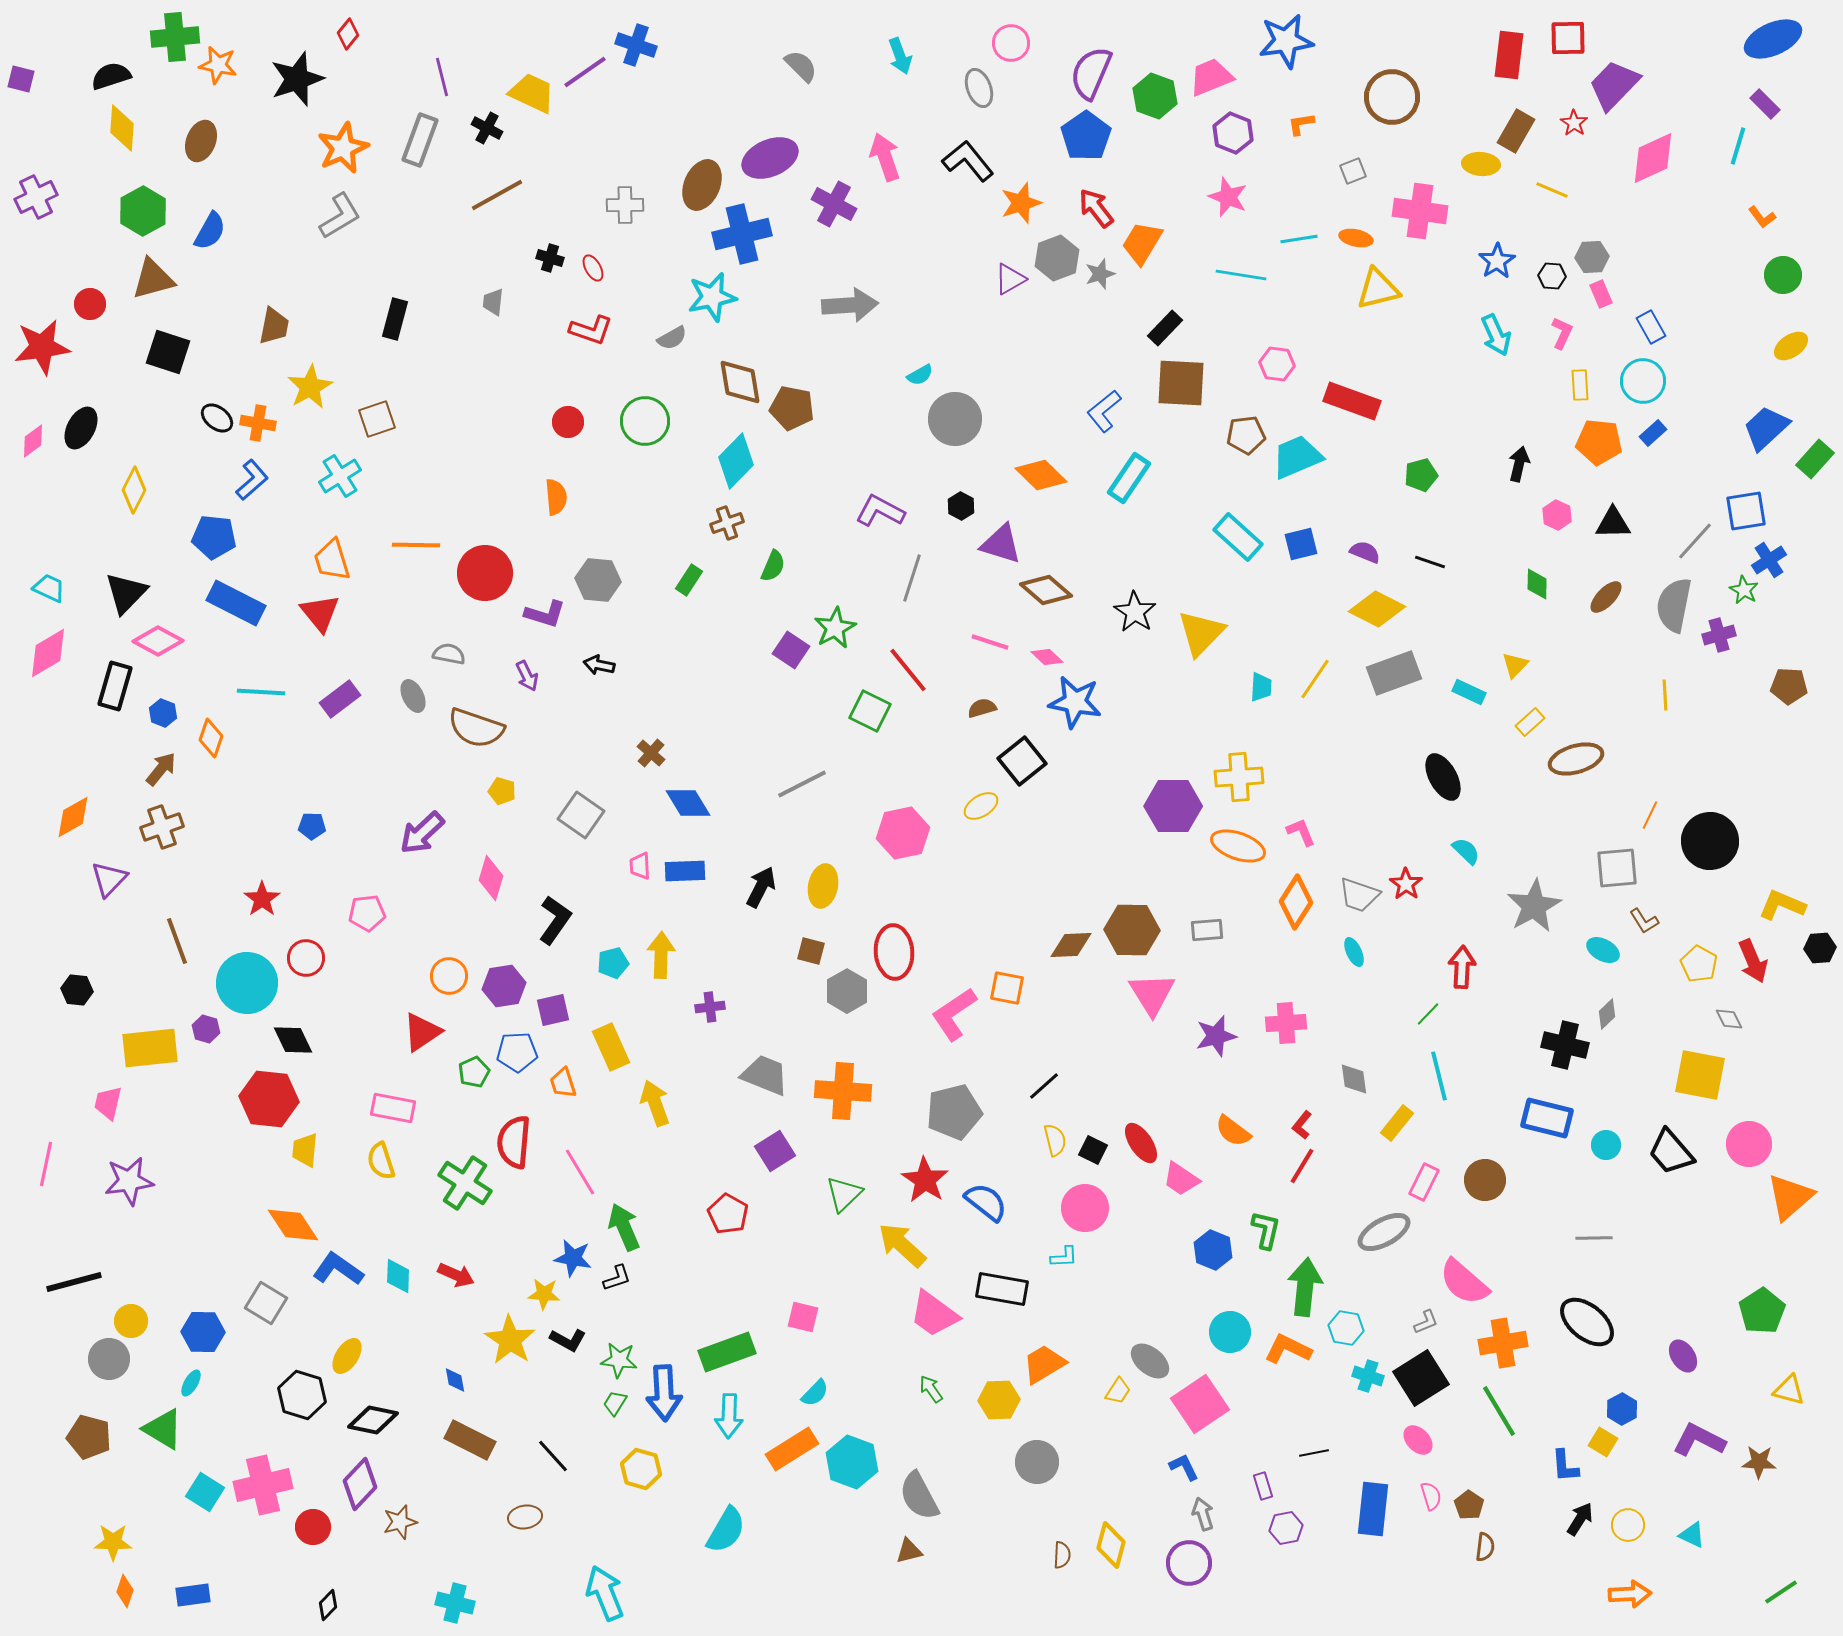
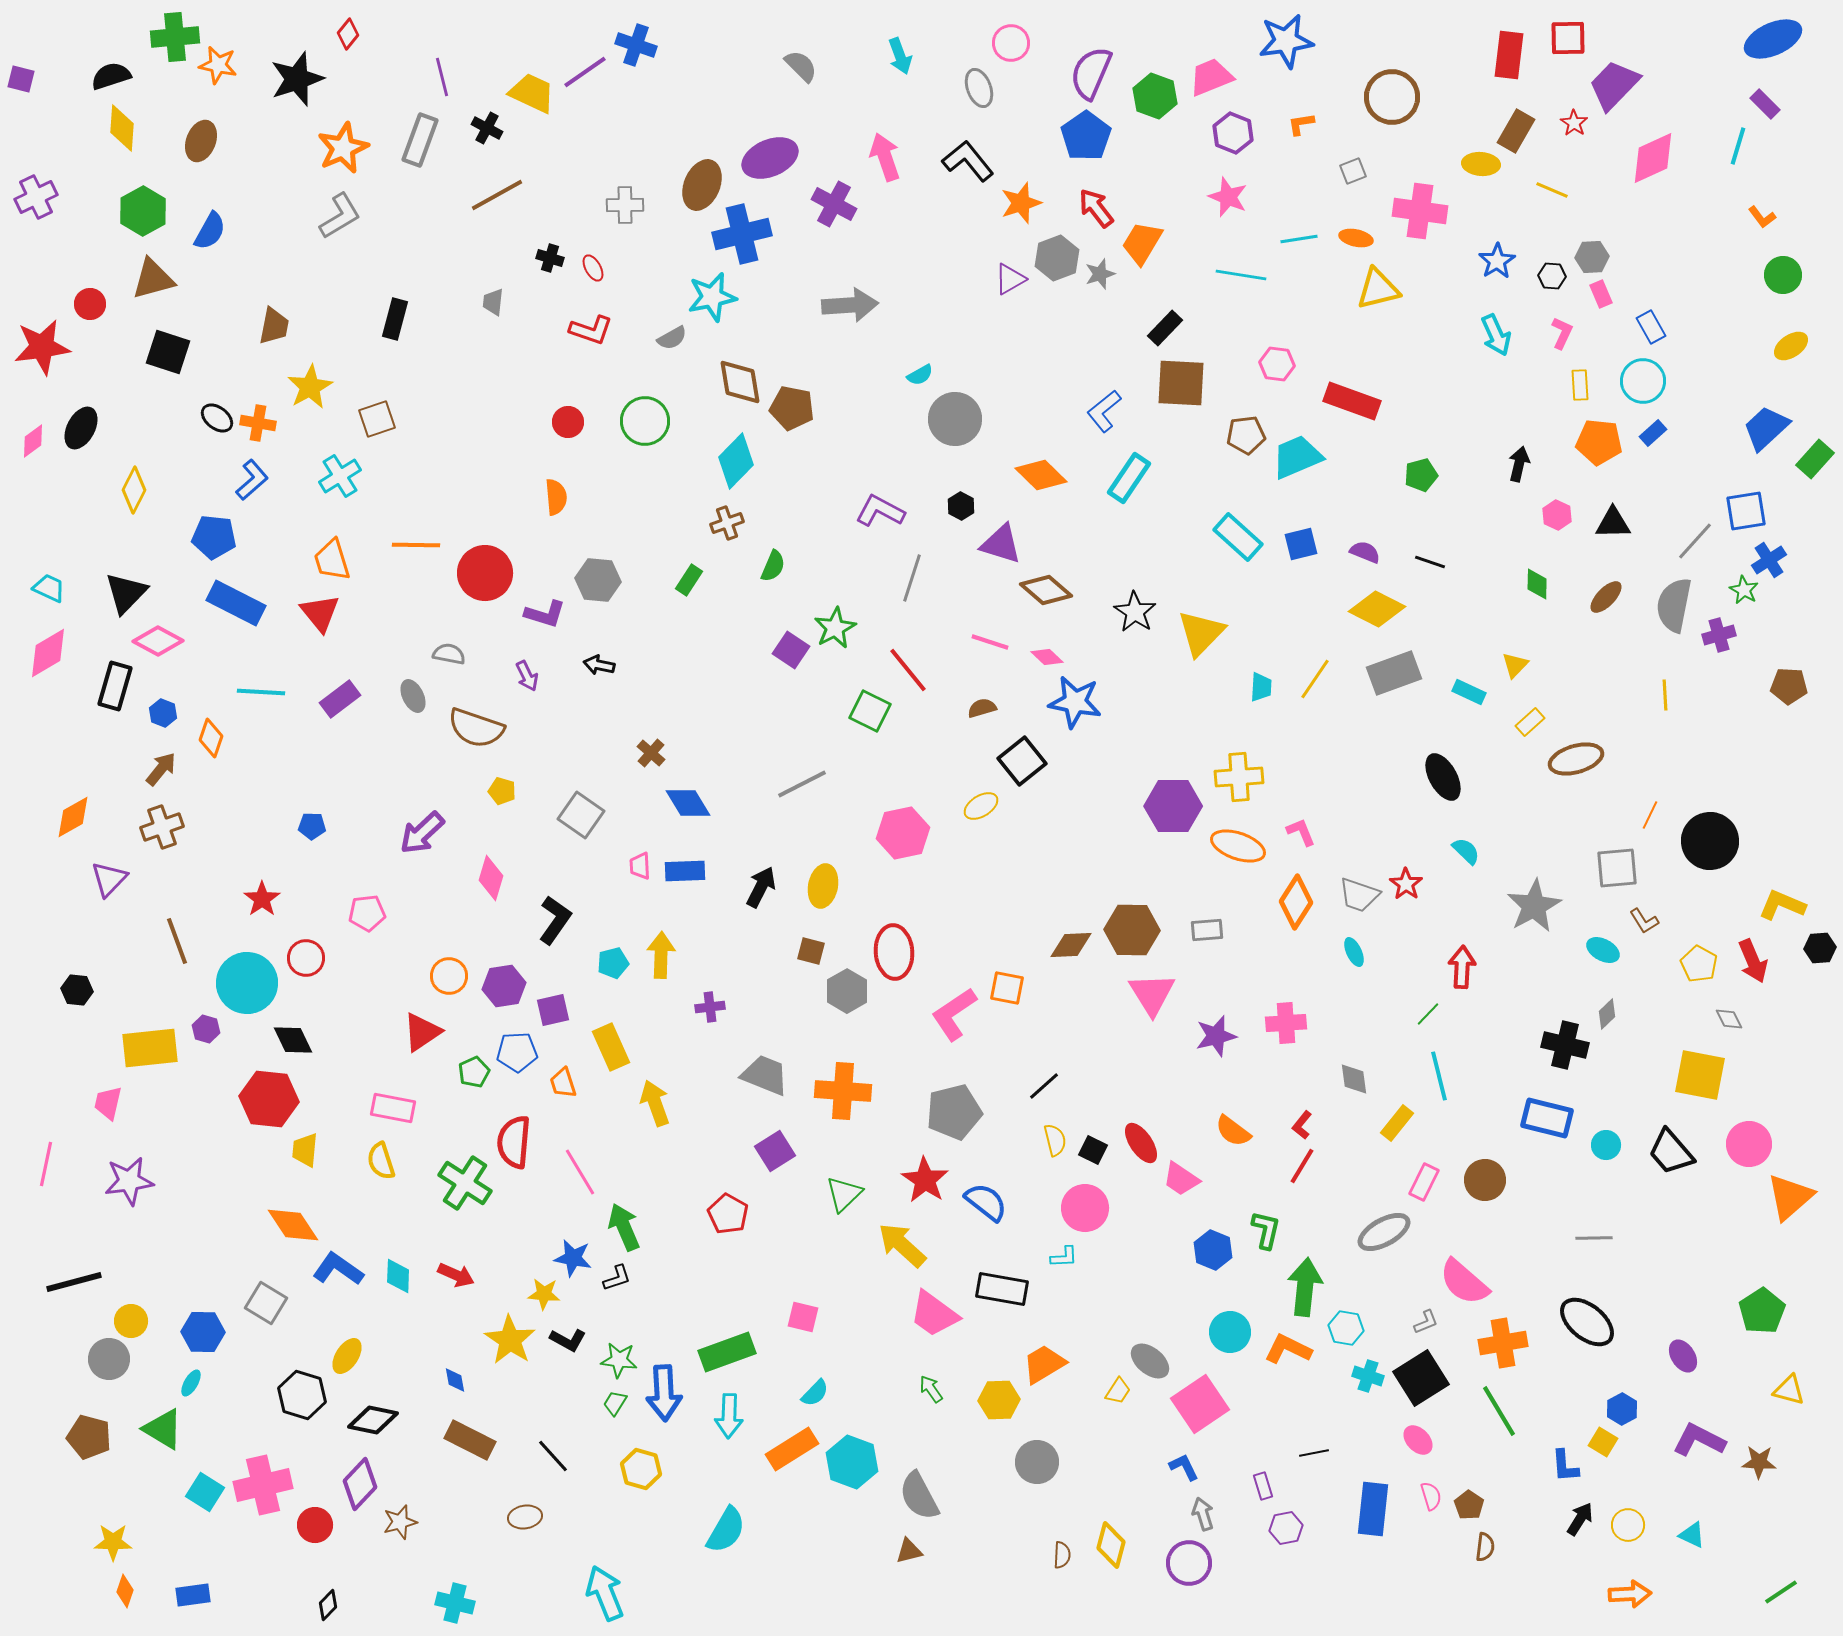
red circle at (313, 1527): moved 2 px right, 2 px up
